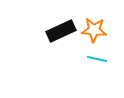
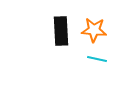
black rectangle: rotated 68 degrees counterclockwise
